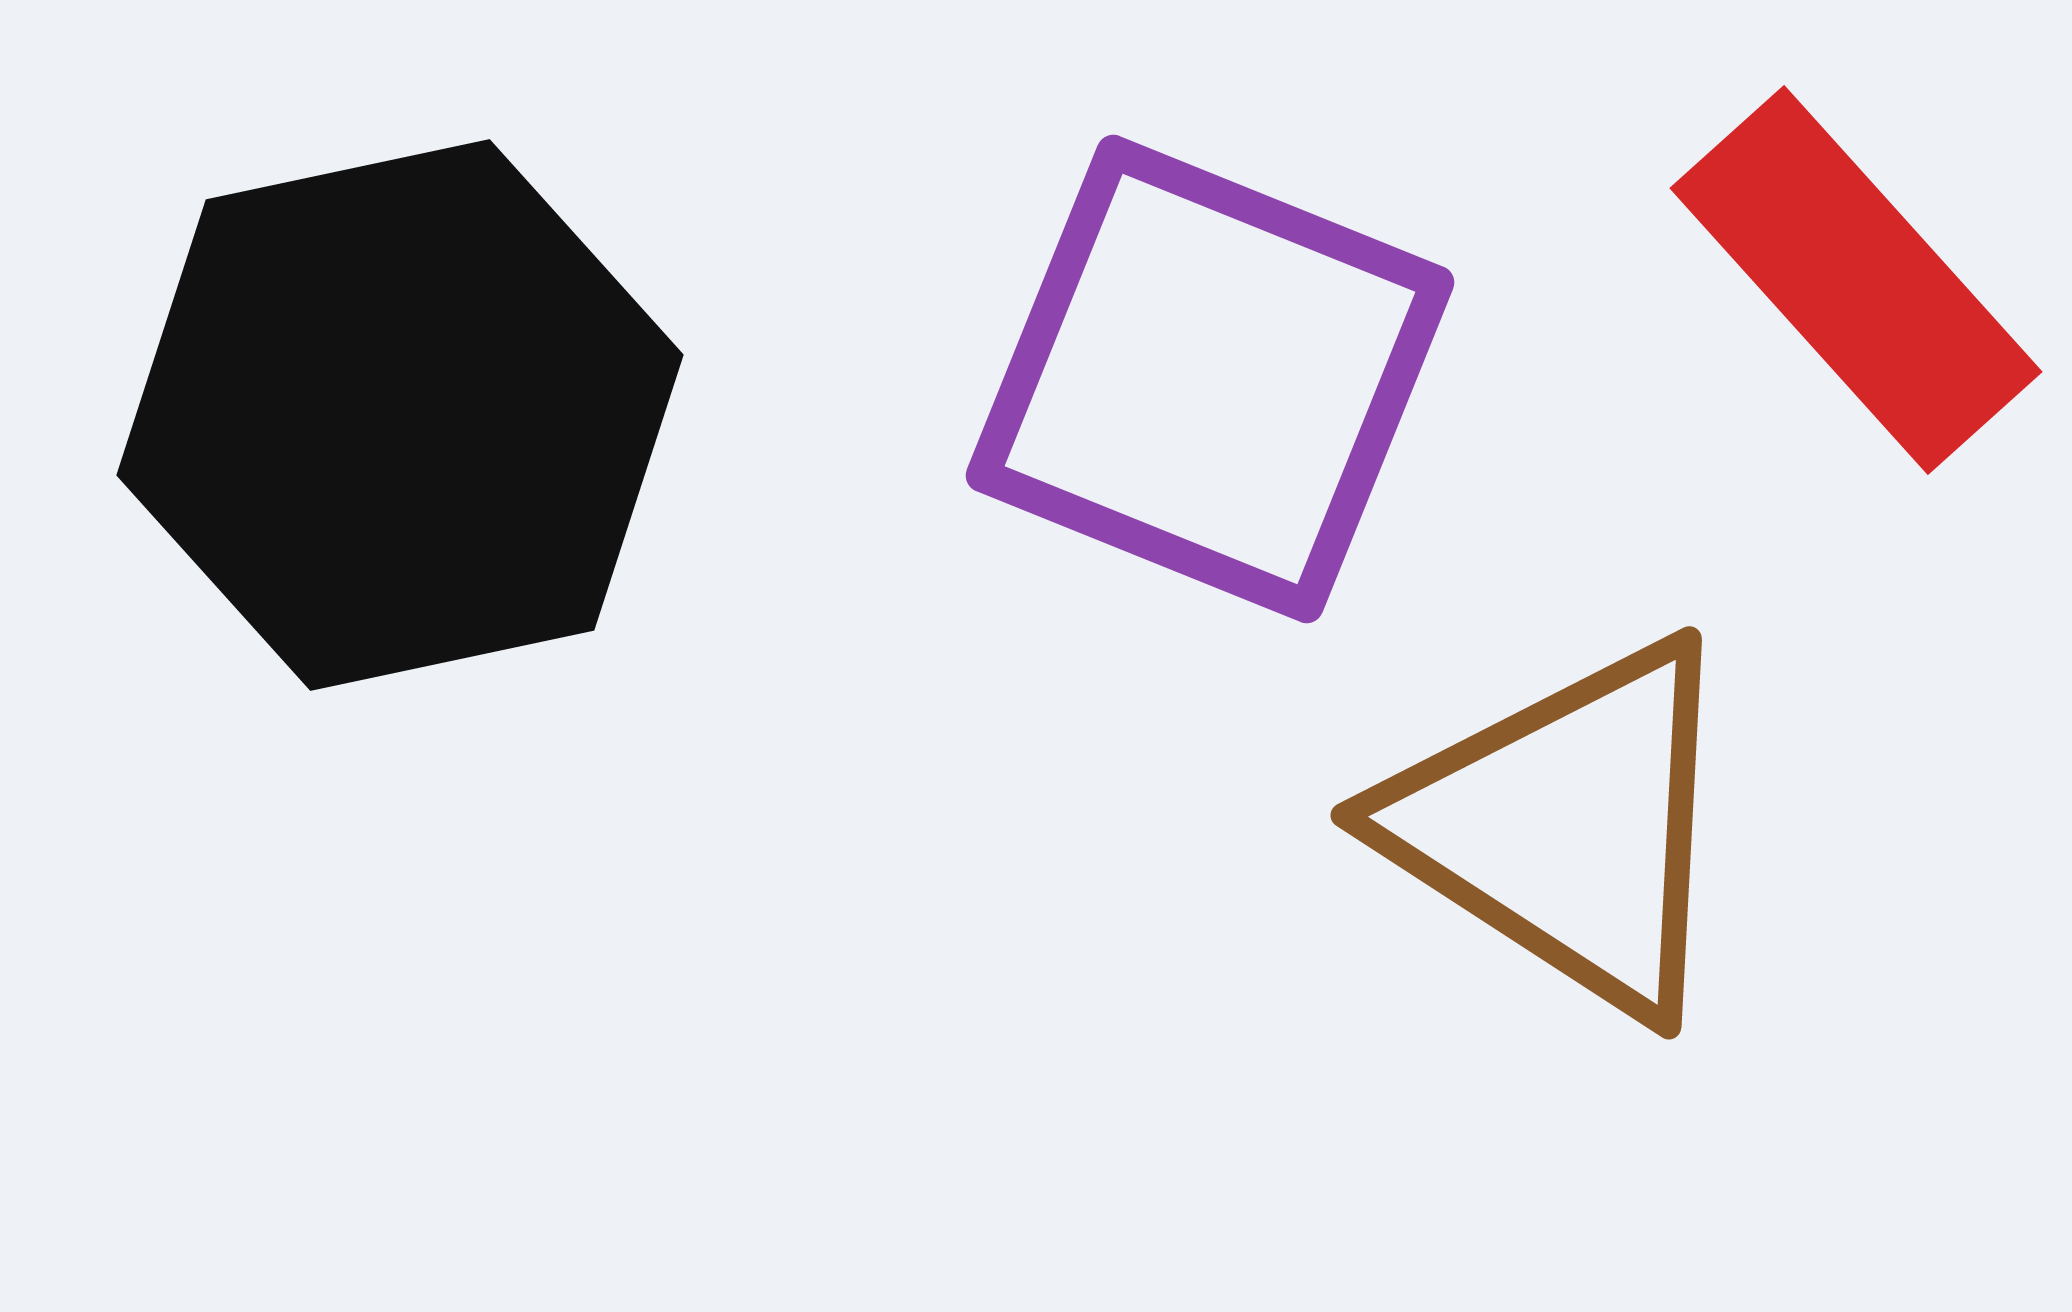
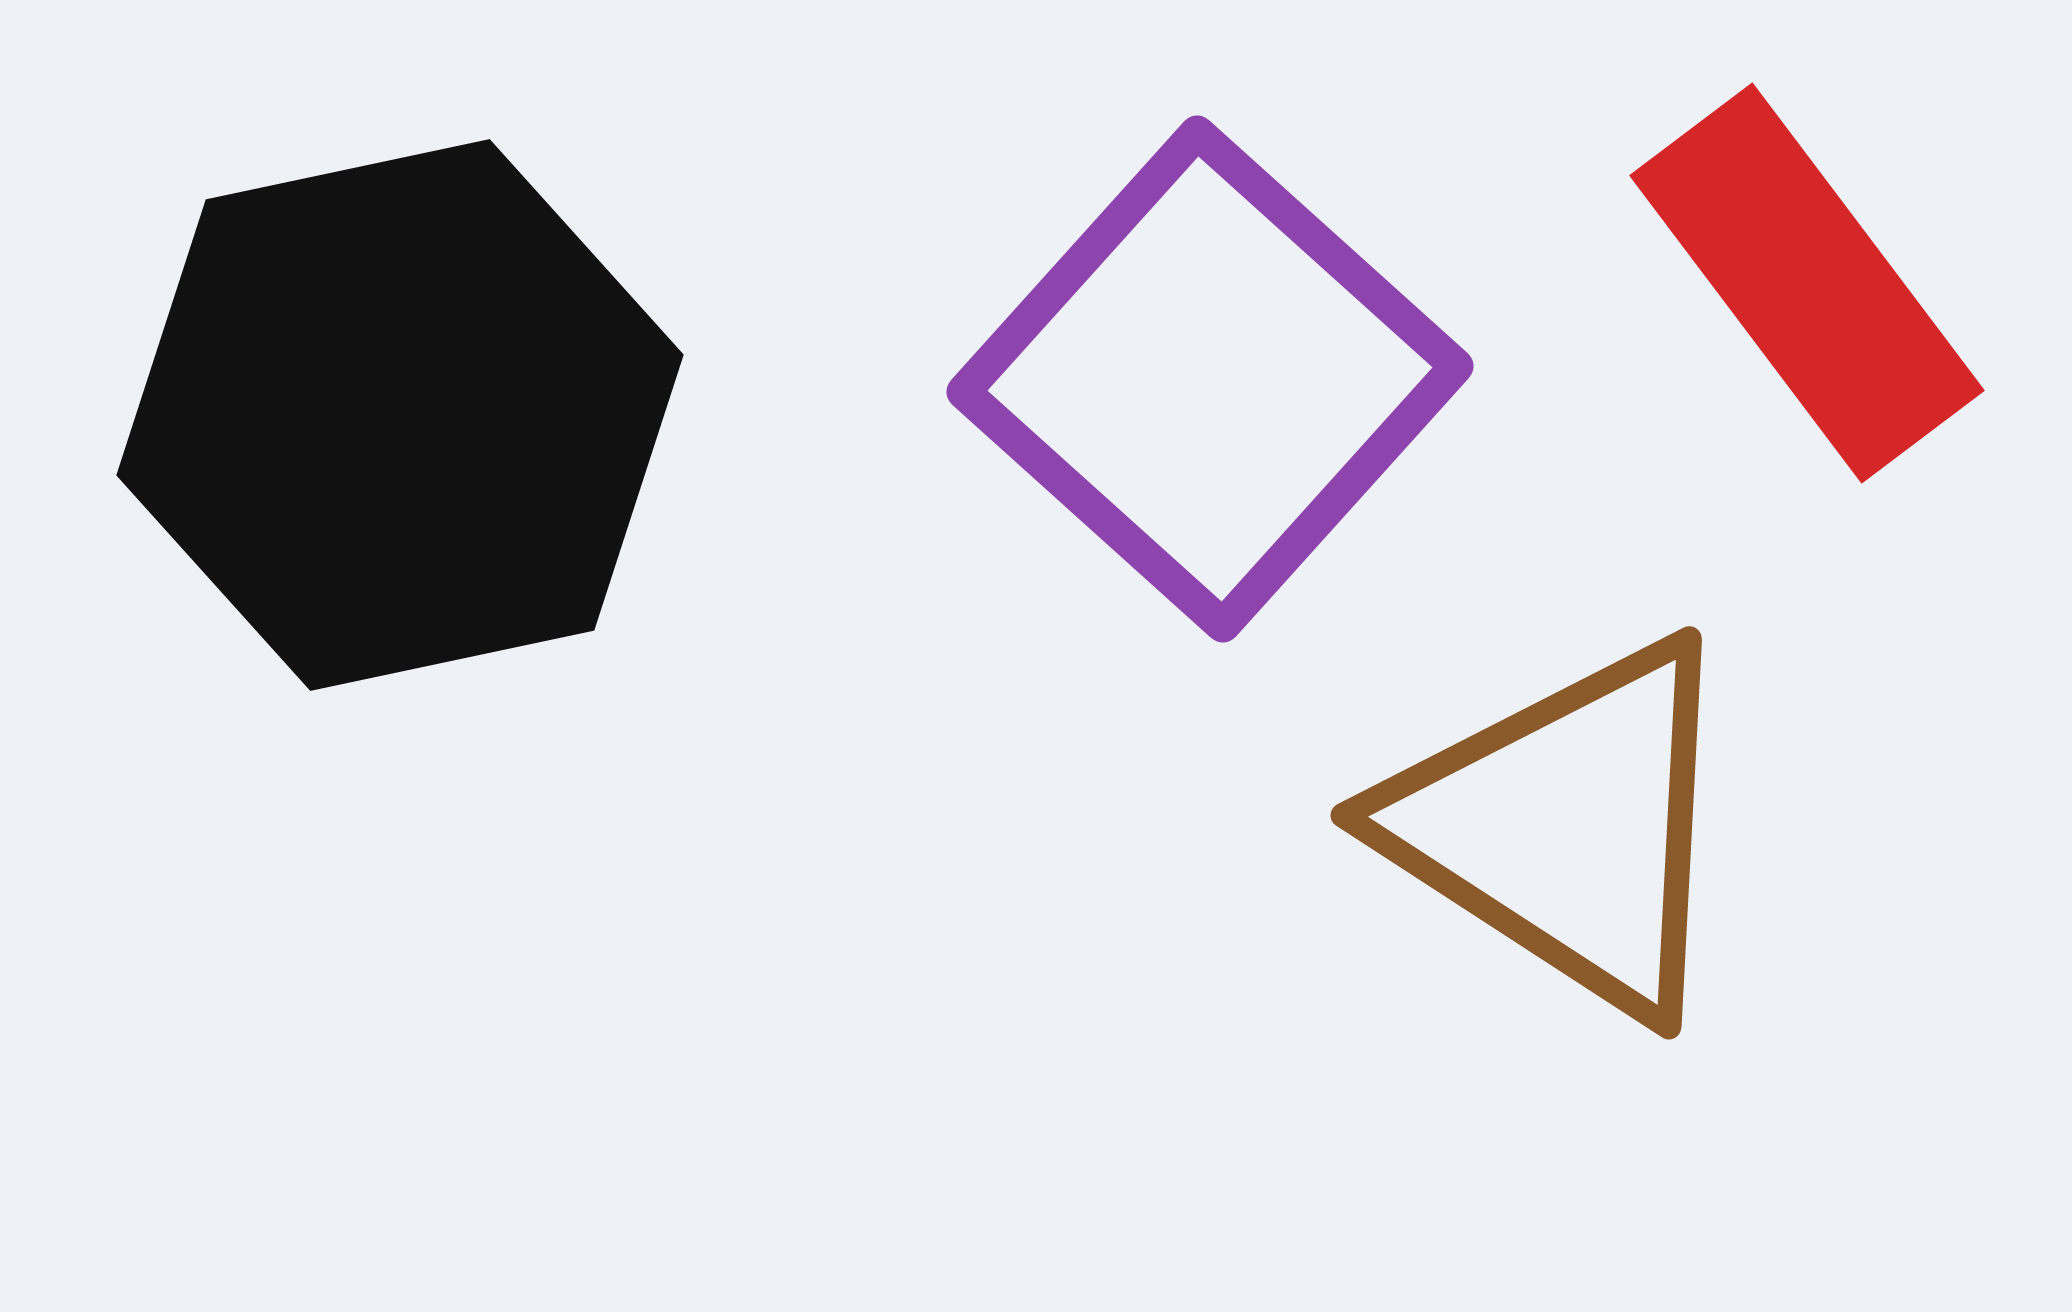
red rectangle: moved 49 px left, 3 px down; rotated 5 degrees clockwise
purple square: rotated 20 degrees clockwise
